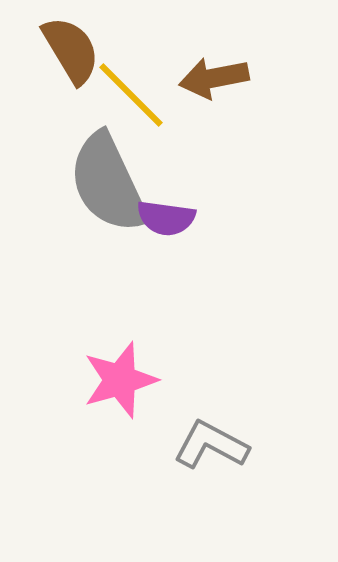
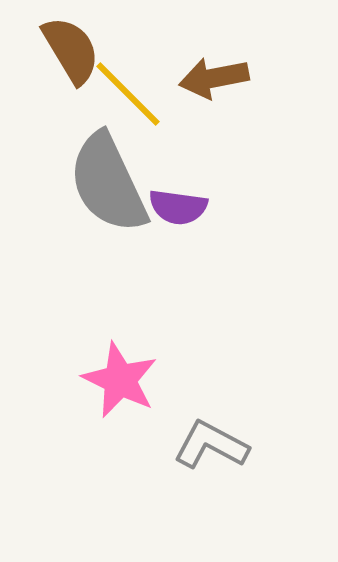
yellow line: moved 3 px left, 1 px up
purple semicircle: moved 12 px right, 11 px up
pink star: rotated 30 degrees counterclockwise
